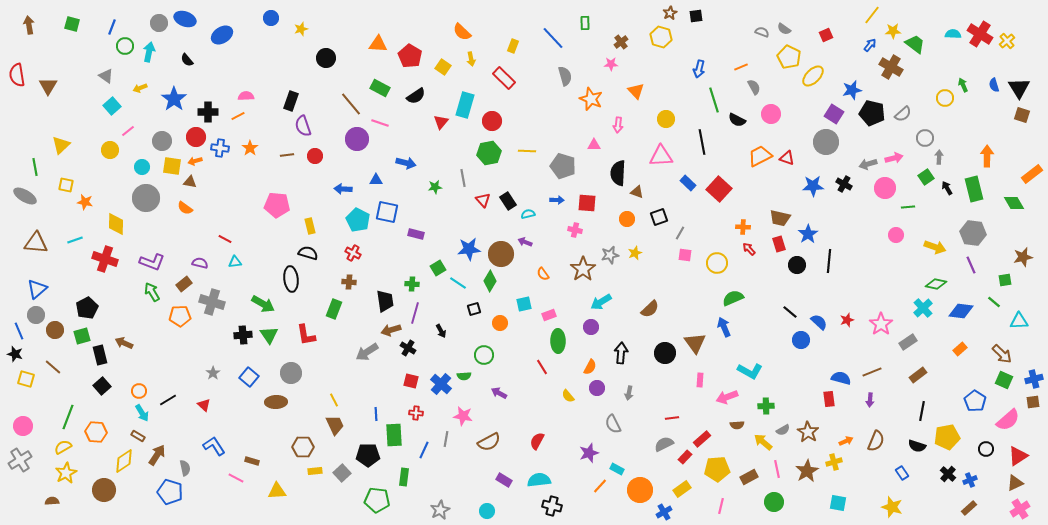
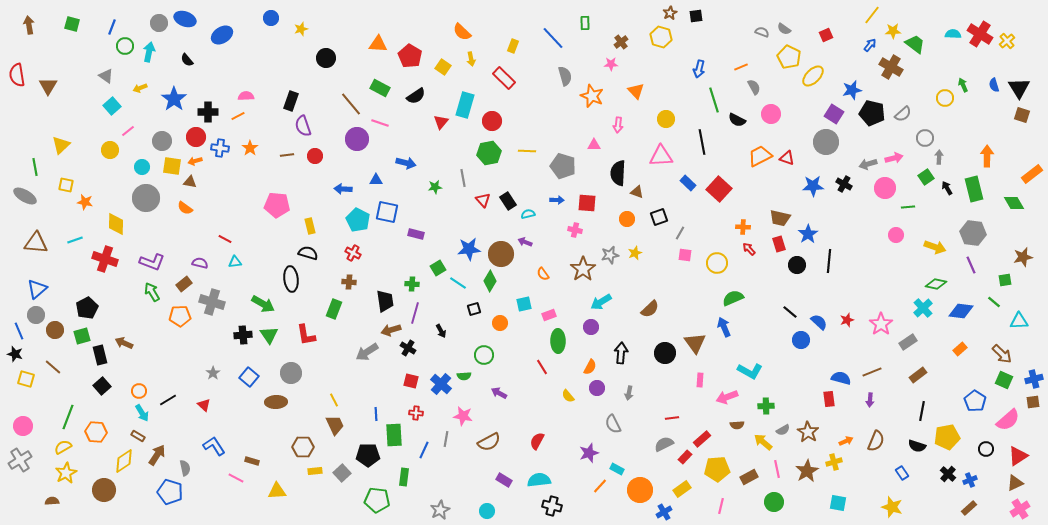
orange star at (591, 99): moved 1 px right, 3 px up
